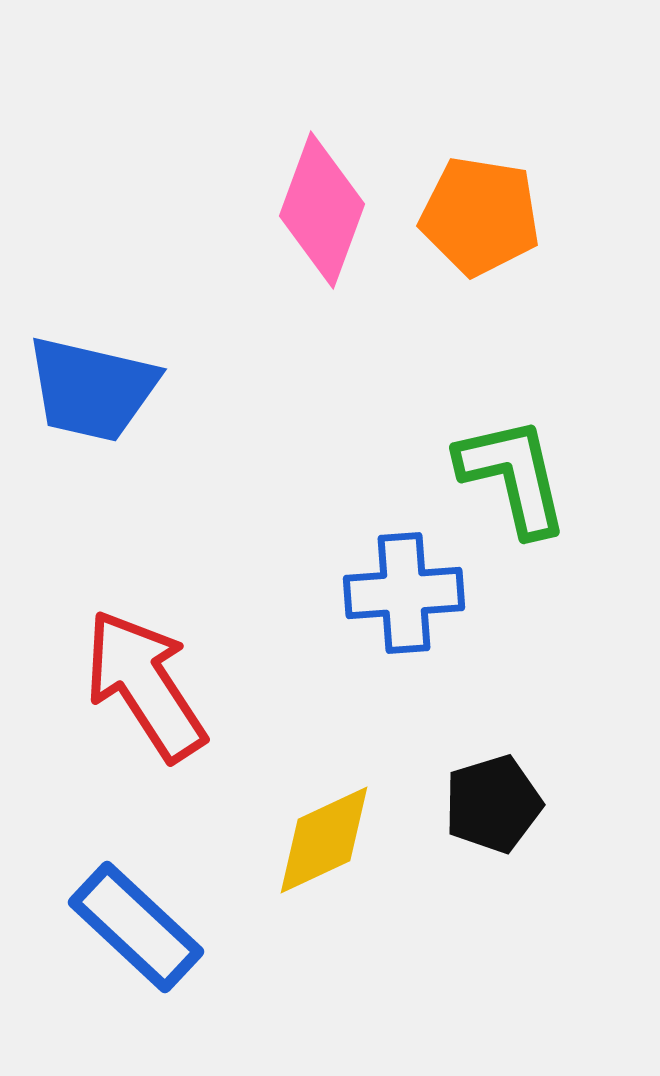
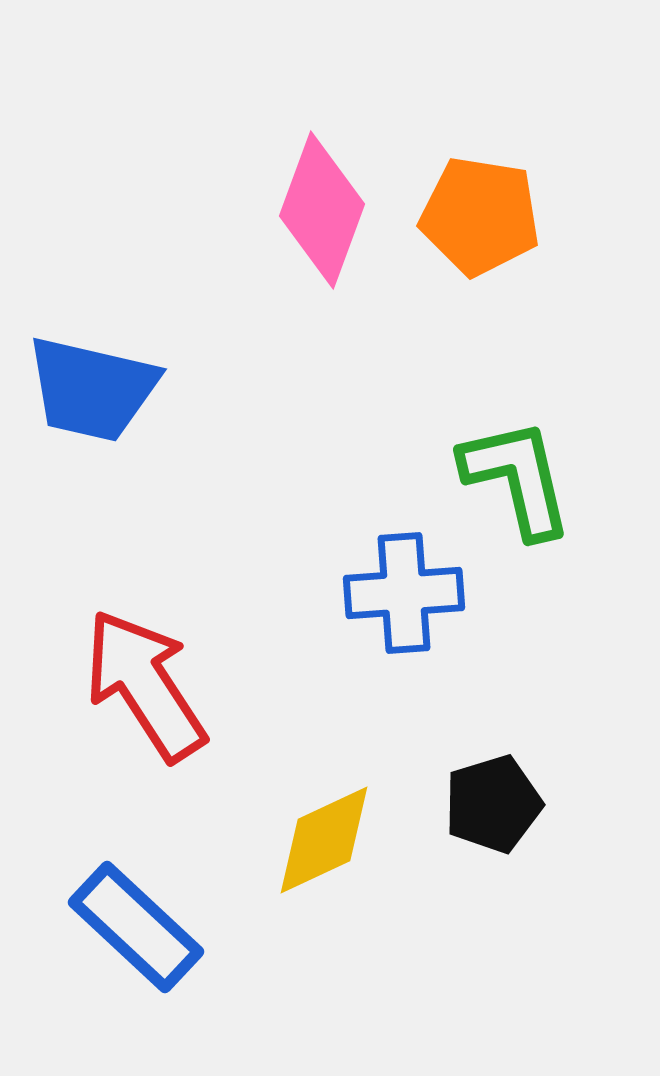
green L-shape: moved 4 px right, 2 px down
